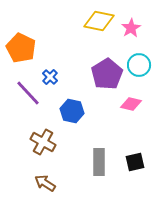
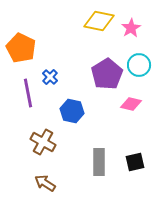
purple line: rotated 32 degrees clockwise
